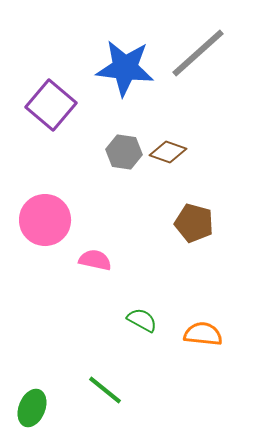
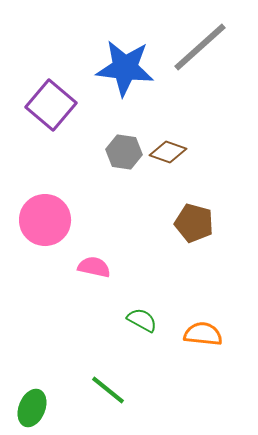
gray line: moved 2 px right, 6 px up
pink semicircle: moved 1 px left, 7 px down
green line: moved 3 px right
